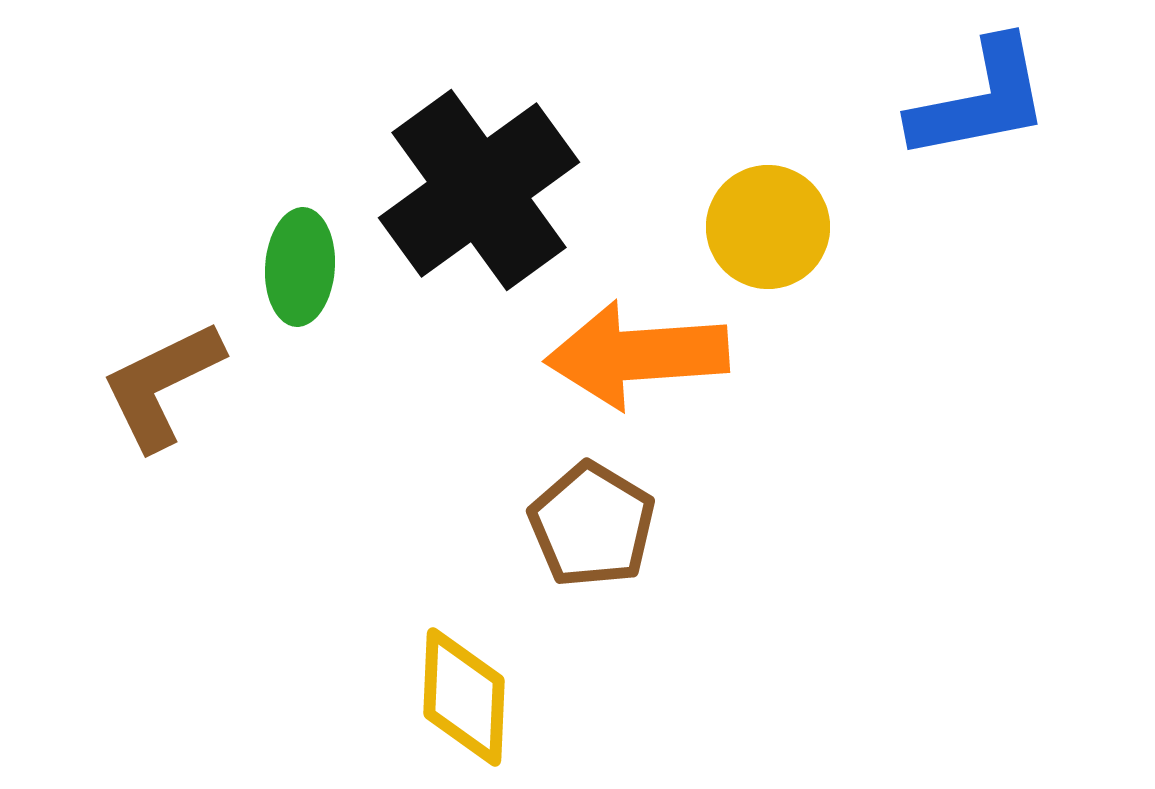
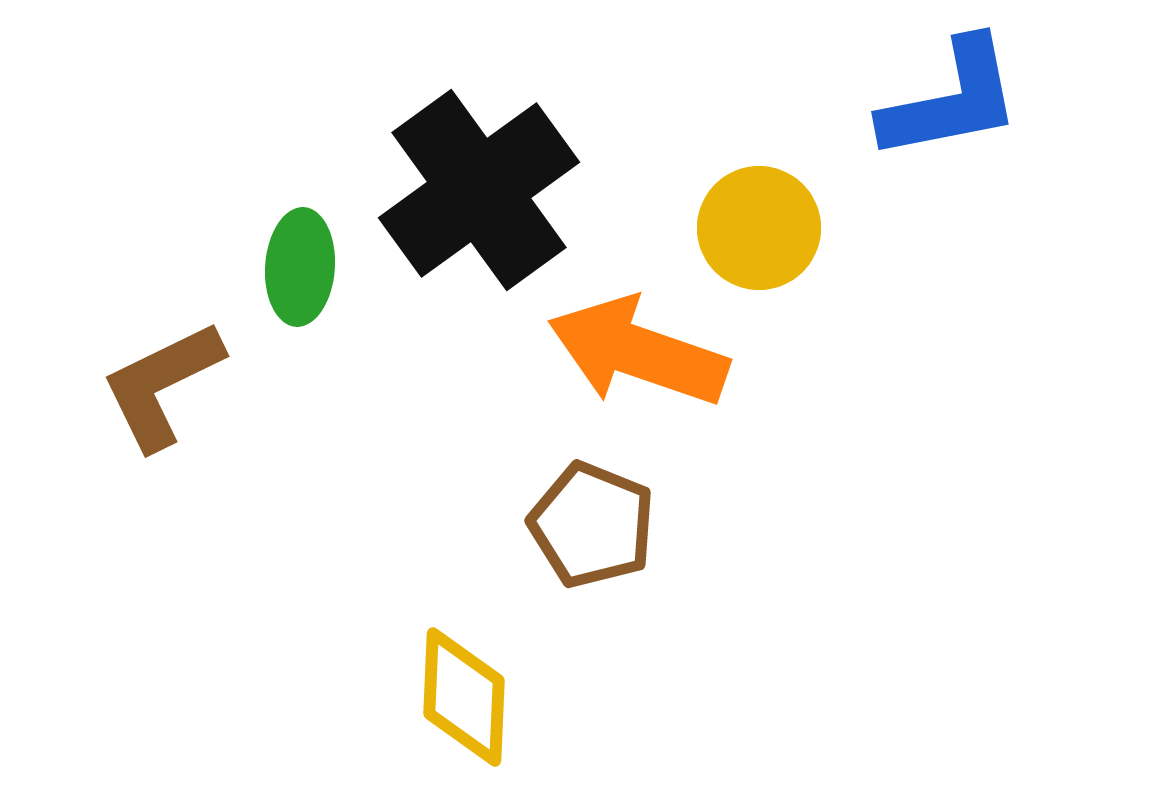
blue L-shape: moved 29 px left
yellow circle: moved 9 px left, 1 px down
orange arrow: moved 1 px right, 3 px up; rotated 23 degrees clockwise
brown pentagon: rotated 9 degrees counterclockwise
